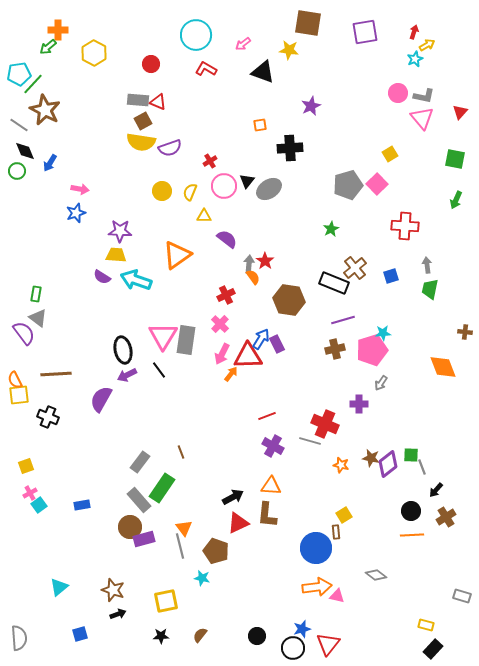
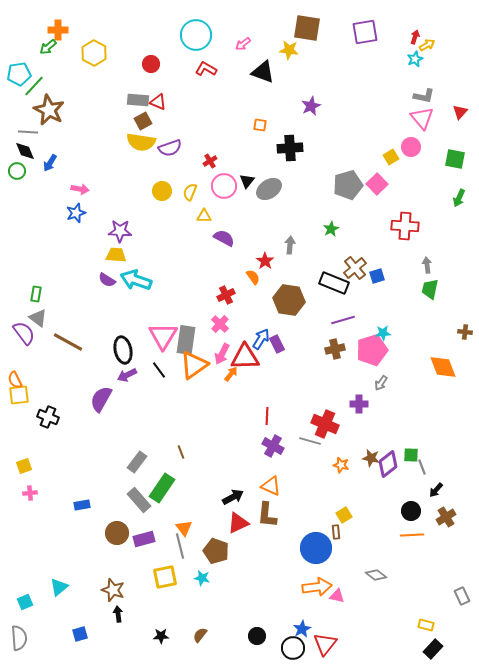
brown square at (308, 23): moved 1 px left, 5 px down
red arrow at (414, 32): moved 1 px right, 5 px down
green line at (33, 84): moved 1 px right, 2 px down
pink circle at (398, 93): moved 13 px right, 54 px down
brown star at (45, 110): moved 4 px right
gray line at (19, 125): moved 9 px right, 7 px down; rotated 30 degrees counterclockwise
orange square at (260, 125): rotated 16 degrees clockwise
yellow square at (390, 154): moved 1 px right, 3 px down
green arrow at (456, 200): moved 3 px right, 2 px up
purple semicircle at (227, 239): moved 3 px left, 1 px up; rotated 10 degrees counterclockwise
orange triangle at (177, 255): moved 17 px right, 110 px down
gray arrow at (249, 264): moved 41 px right, 19 px up
blue square at (391, 276): moved 14 px left
purple semicircle at (102, 277): moved 5 px right, 3 px down
red triangle at (248, 356): moved 3 px left, 1 px down
brown line at (56, 374): moved 12 px right, 32 px up; rotated 32 degrees clockwise
red line at (267, 416): rotated 66 degrees counterclockwise
gray rectangle at (140, 462): moved 3 px left
yellow square at (26, 466): moved 2 px left
orange triangle at (271, 486): rotated 20 degrees clockwise
pink cross at (30, 493): rotated 24 degrees clockwise
cyan square at (39, 505): moved 14 px left, 97 px down; rotated 14 degrees clockwise
brown circle at (130, 527): moved 13 px left, 6 px down
gray rectangle at (462, 596): rotated 48 degrees clockwise
yellow square at (166, 601): moved 1 px left, 24 px up
black arrow at (118, 614): rotated 77 degrees counterclockwise
blue star at (302, 629): rotated 12 degrees counterclockwise
red triangle at (328, 644): moved 3 px left
